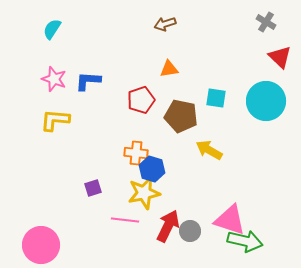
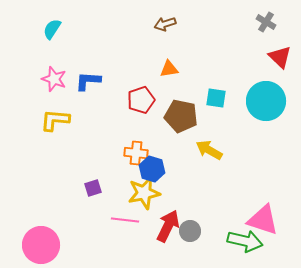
pink triangle: moved 33 px right
